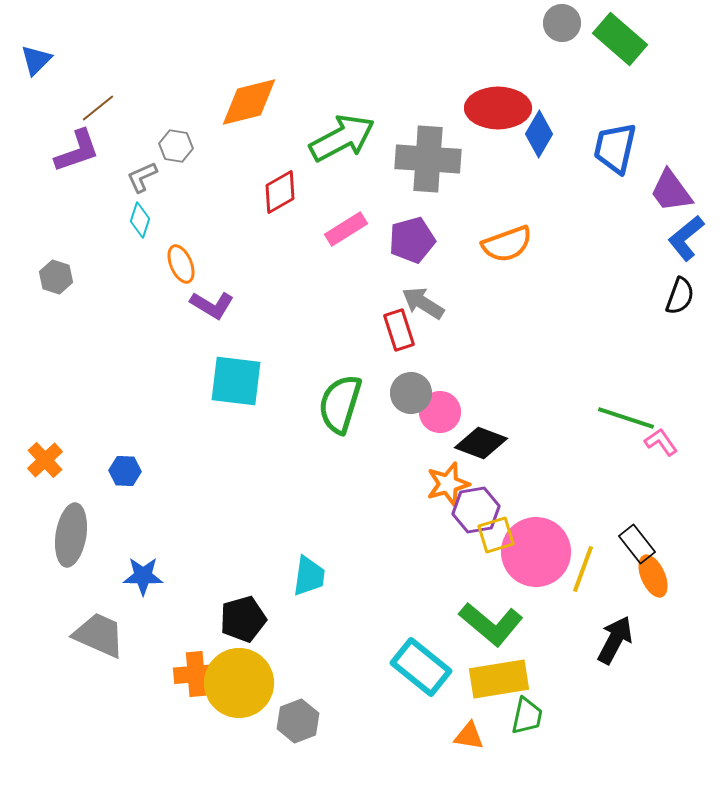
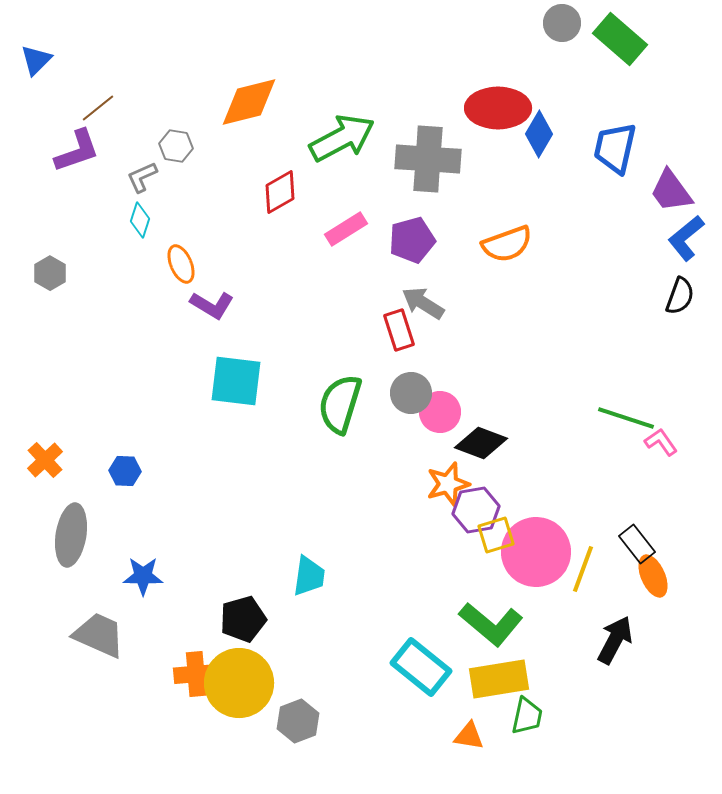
gray hexagon at (56, 277): moved 6 px left, 4 px up; rotated 12 degrees clockwise
